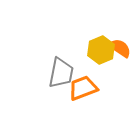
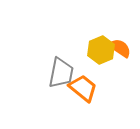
orange trapezoid: rotated 60 degrees clockwise
